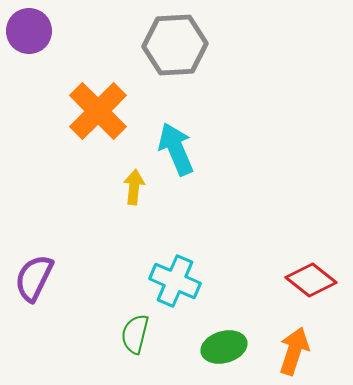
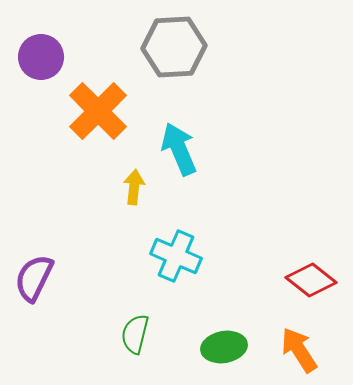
purple circle: moved 12 px right, 26 px down
gray hexagon: moved 1 px left, 2 px down
cyan arrow: moved 3 px right
cyan cross: moved 1 px right, 25 px up
green ellipse: rotated 6 degrees clockwise
orange arrow: moved 5 px right, 1 px up; rotated 51 degrees counterclockwise
